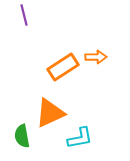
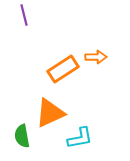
orange rectangle: moved 2 px down
